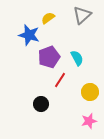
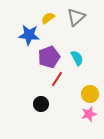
gray triangle: moved 6 px left, 2 px down
blue star: rotated 10 degrees counterclockwise
red line: moved 3 px left, 1 px up
yellow circle: moved 2 px down
pink star: moved 7 px up
